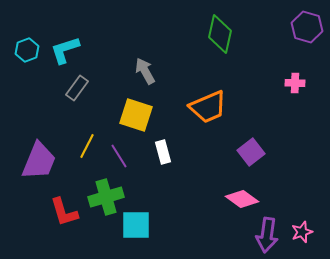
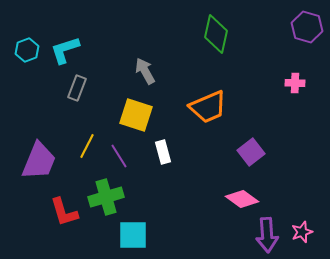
green diamond: moved 4 px left
gray rectangle: rotated 15 degrees counterclockwise
cyan square: moved 3 px left, 10 px down
purple arrow: rotated 12 degrees counterclockwise
